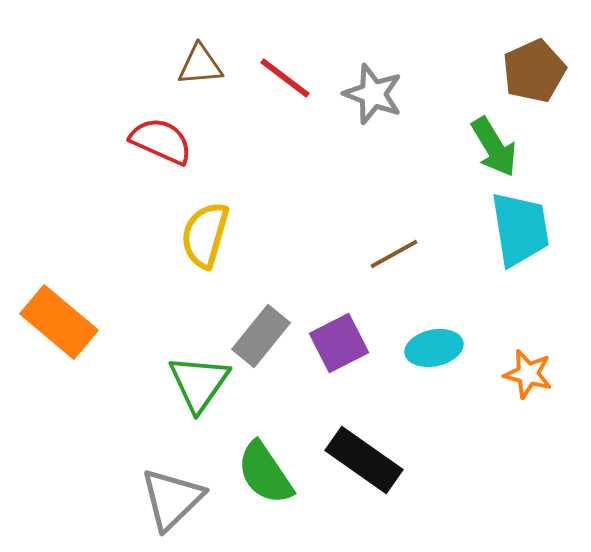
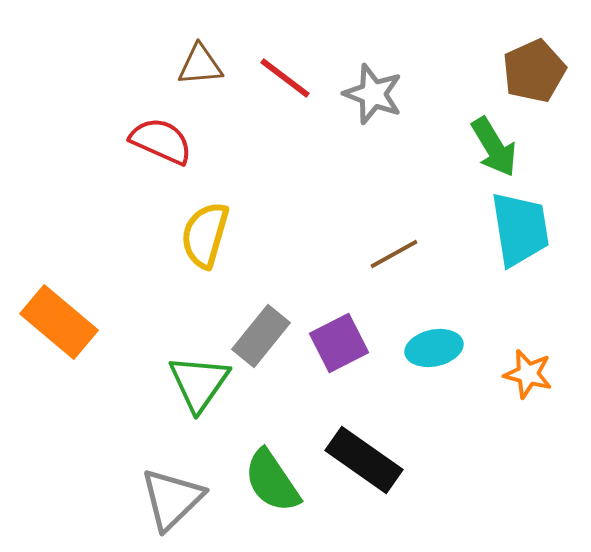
green semicircle: moved 7 px right, 8 px down
